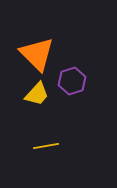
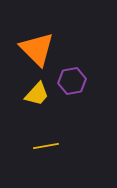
orange triangle: moved 5 px up
purple hexagon: rotated 8 degrees clockwise
